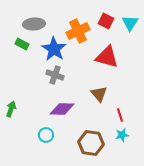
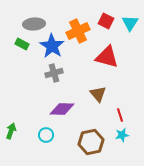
blue star: moved 2 px left, 3 px up
gray cross: moved 1 px left, 2 px up; rotated 36 degrees counterclockwise
brown triangle: moved 1 px left
green arrow: moved 22 px down
brown hexagon: moved 1 px up; rotated 20 degrees counterclockwise
